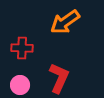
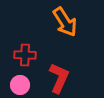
orange arrow: rotated 88 degrees counterclockwise
red cross: moved 3 px right, 7 px down
